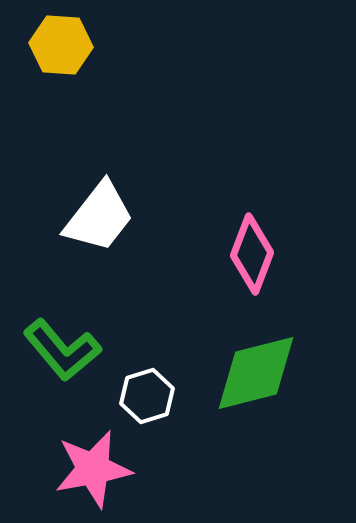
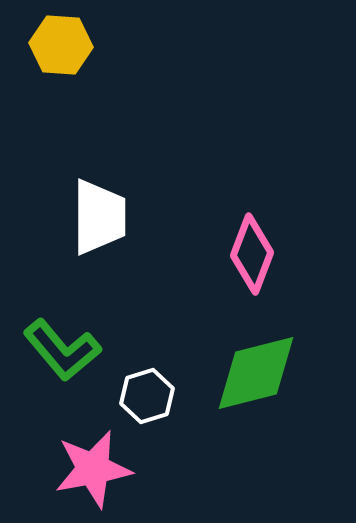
white trapezoid: rotated 38 degrees counterclockwise
